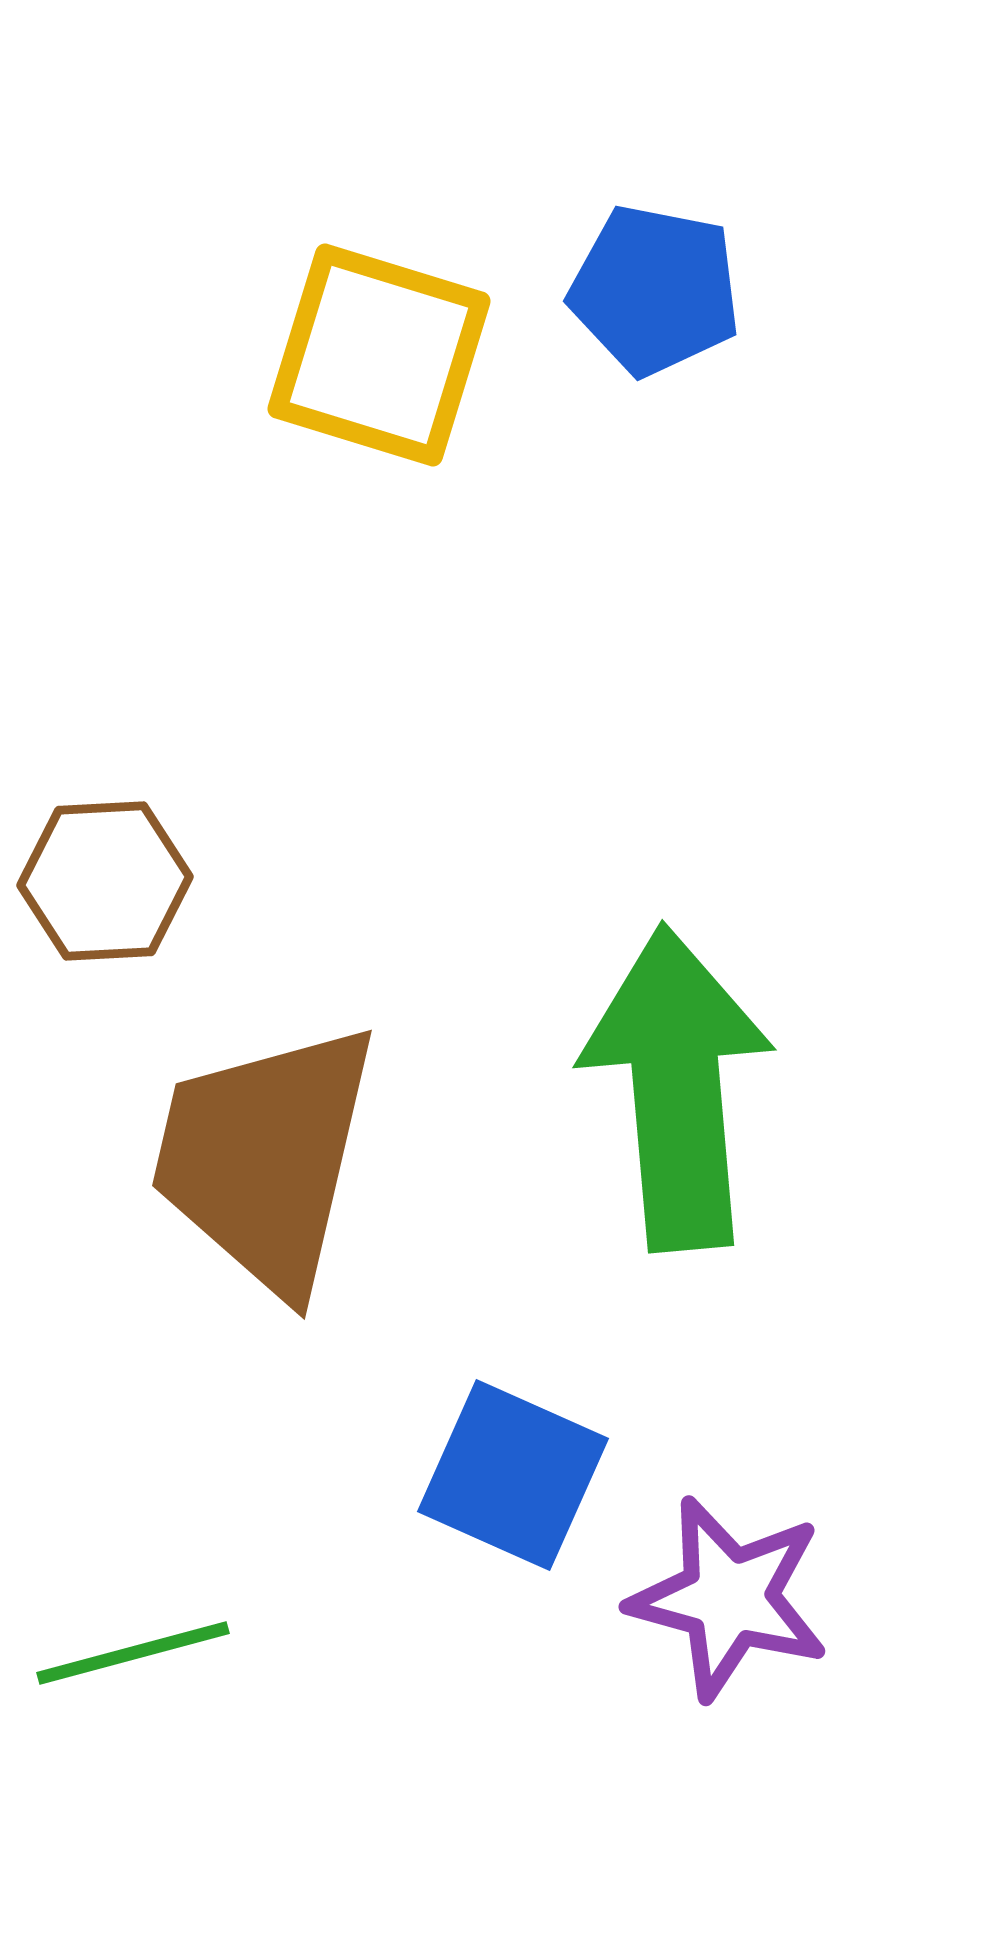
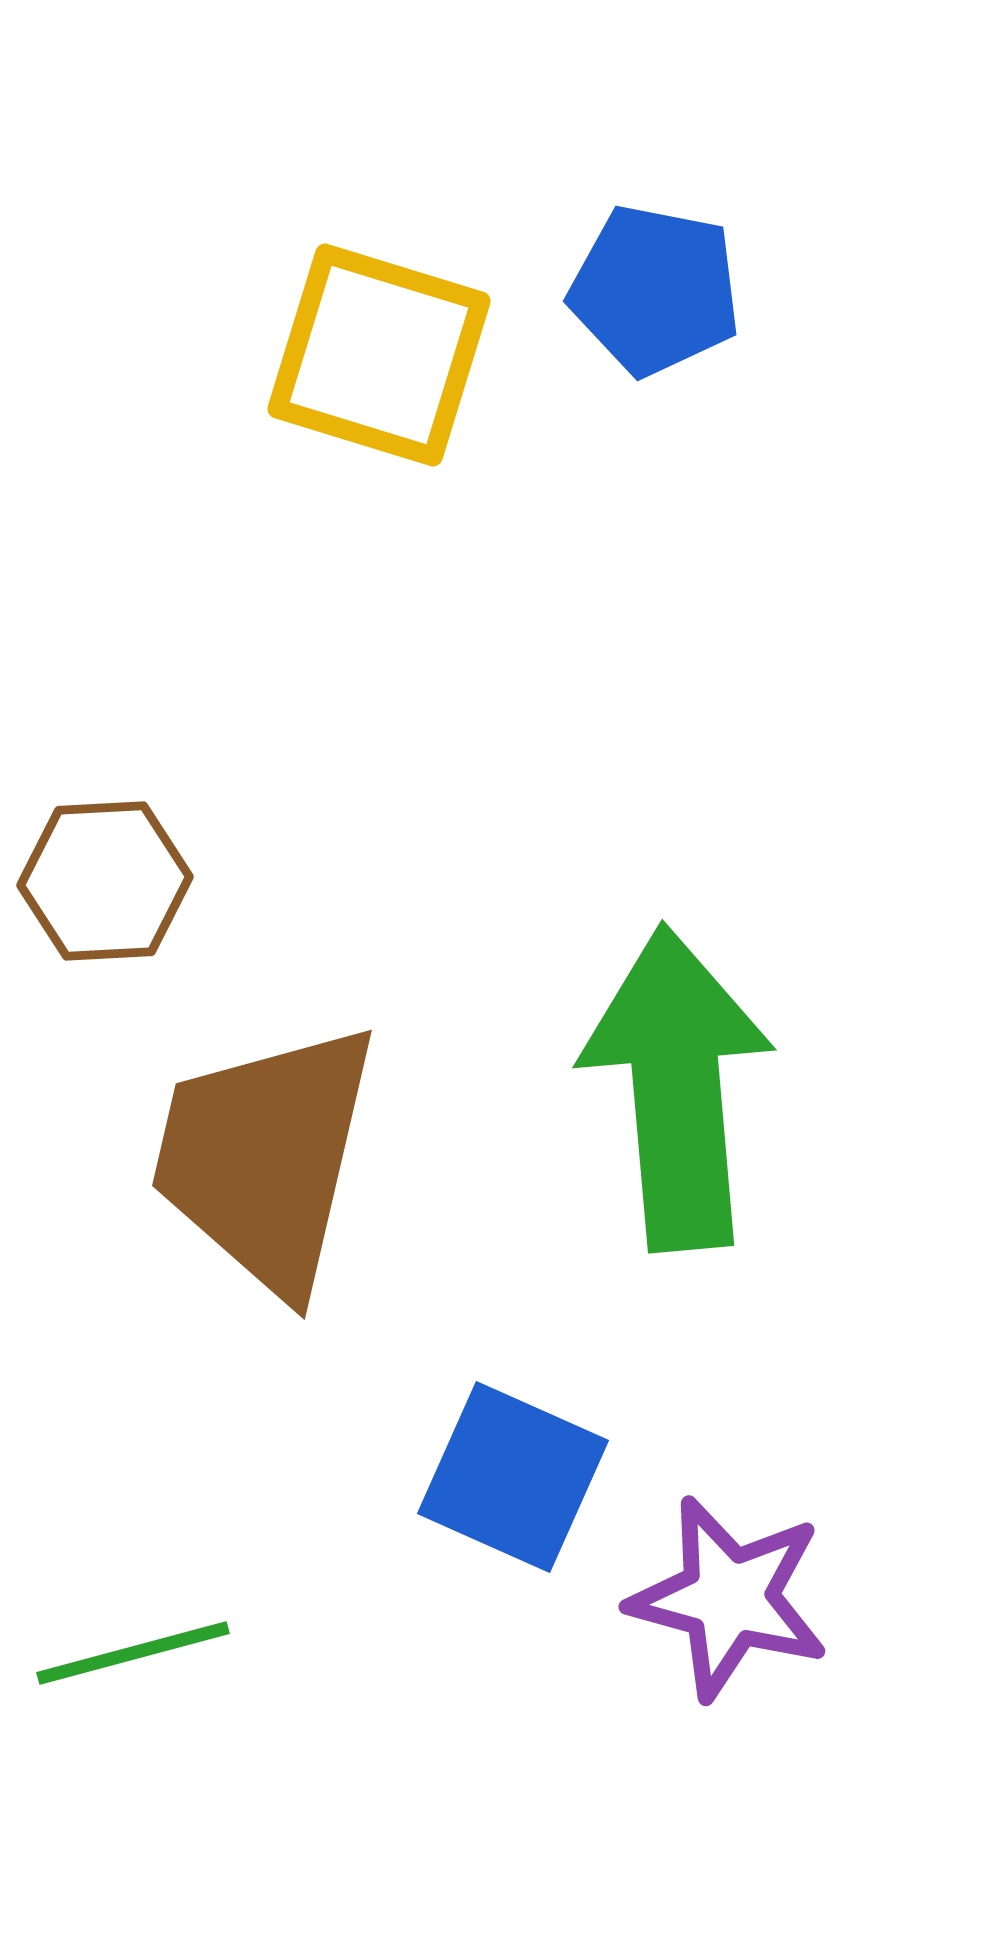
blue square: moved 2 px down
